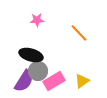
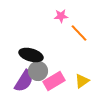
pink star: moved 24 px right, 4 px up
